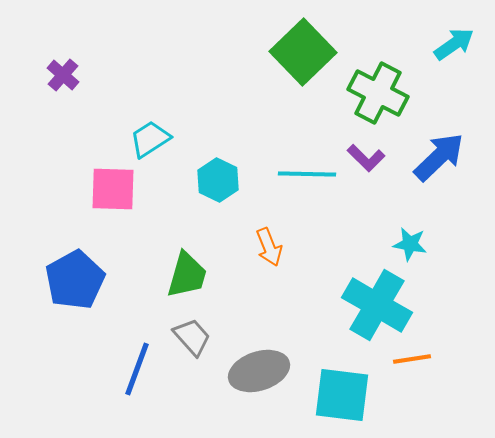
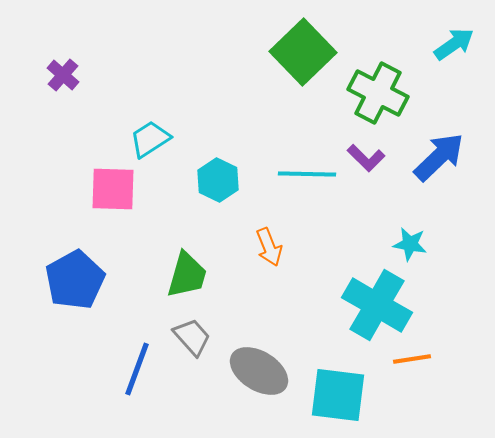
gray ellipse: rotated 50 degrees clockwise
cyan square: moved 4 px left
